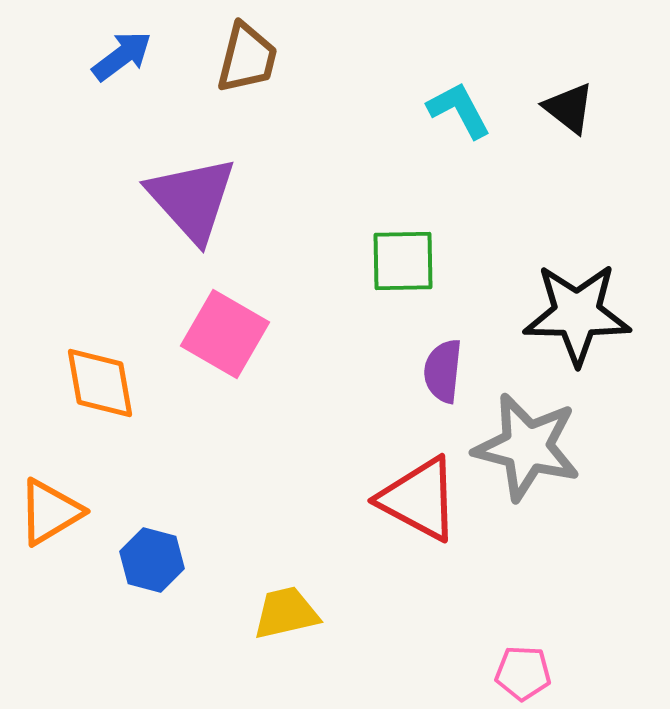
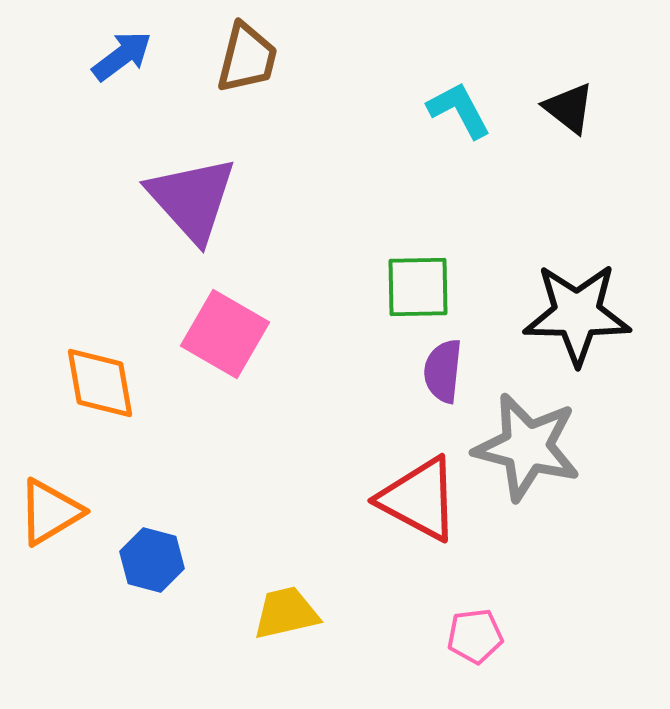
green square: moved 15 px right, 26 px down
pink pentagon: moved 48 px left, 37 px up; rotated 10 degrees counterclockwise
